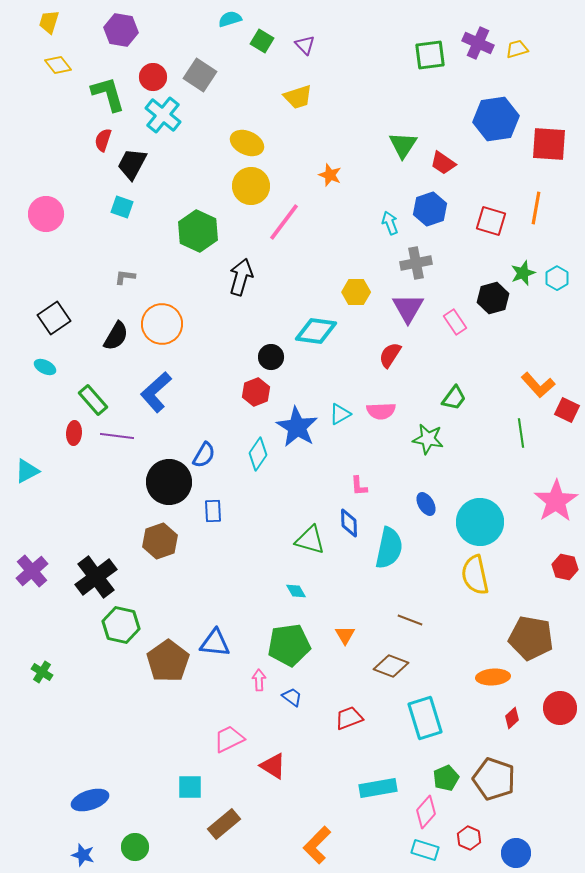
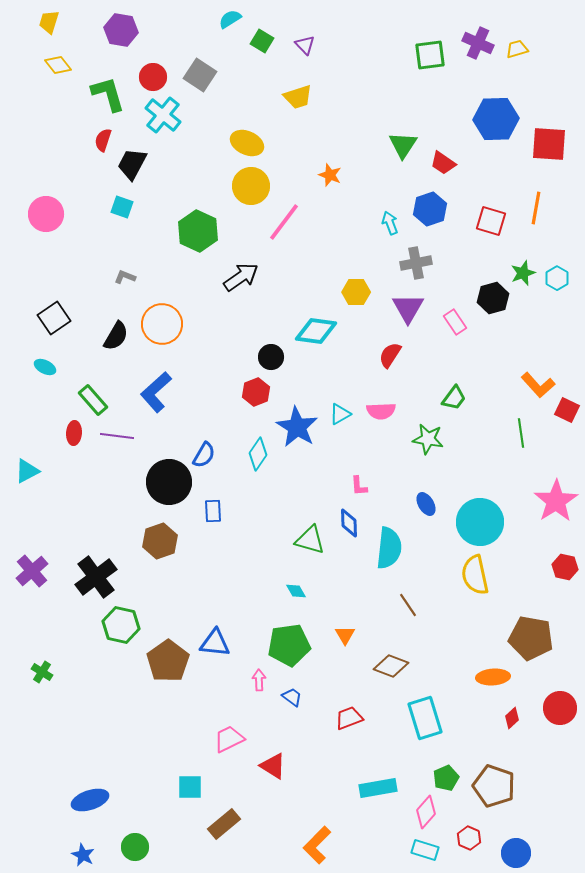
cyan semicircle at (230, 19): rotated 15 degrees counterclockwise
blue hexagon at (496, 119): rotated 6 degrees clockwise
gray L-shape at (125, 277): rotated 15 degrees clockwise
black arrow at (241, 277): rotated 39 degrees clockwise
cyan semicircle at (389, 548): rotated 6 degrees counterclockwise
brown line at (410, 620): moved 2 px left, 15 px up; rotated 35 degrees clockwise
brown pentagon at (494, 779): moved 7 px down
blue star at (83, 855): rotated 10 degrees clockwise
